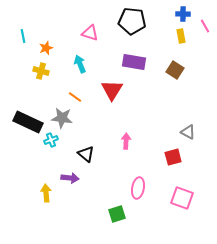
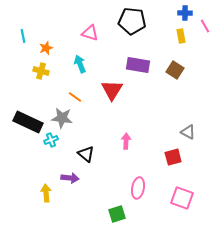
blue cross: moved 2 px right, 1 px up
purple rectangle: moved 4 px right, 3 px down
